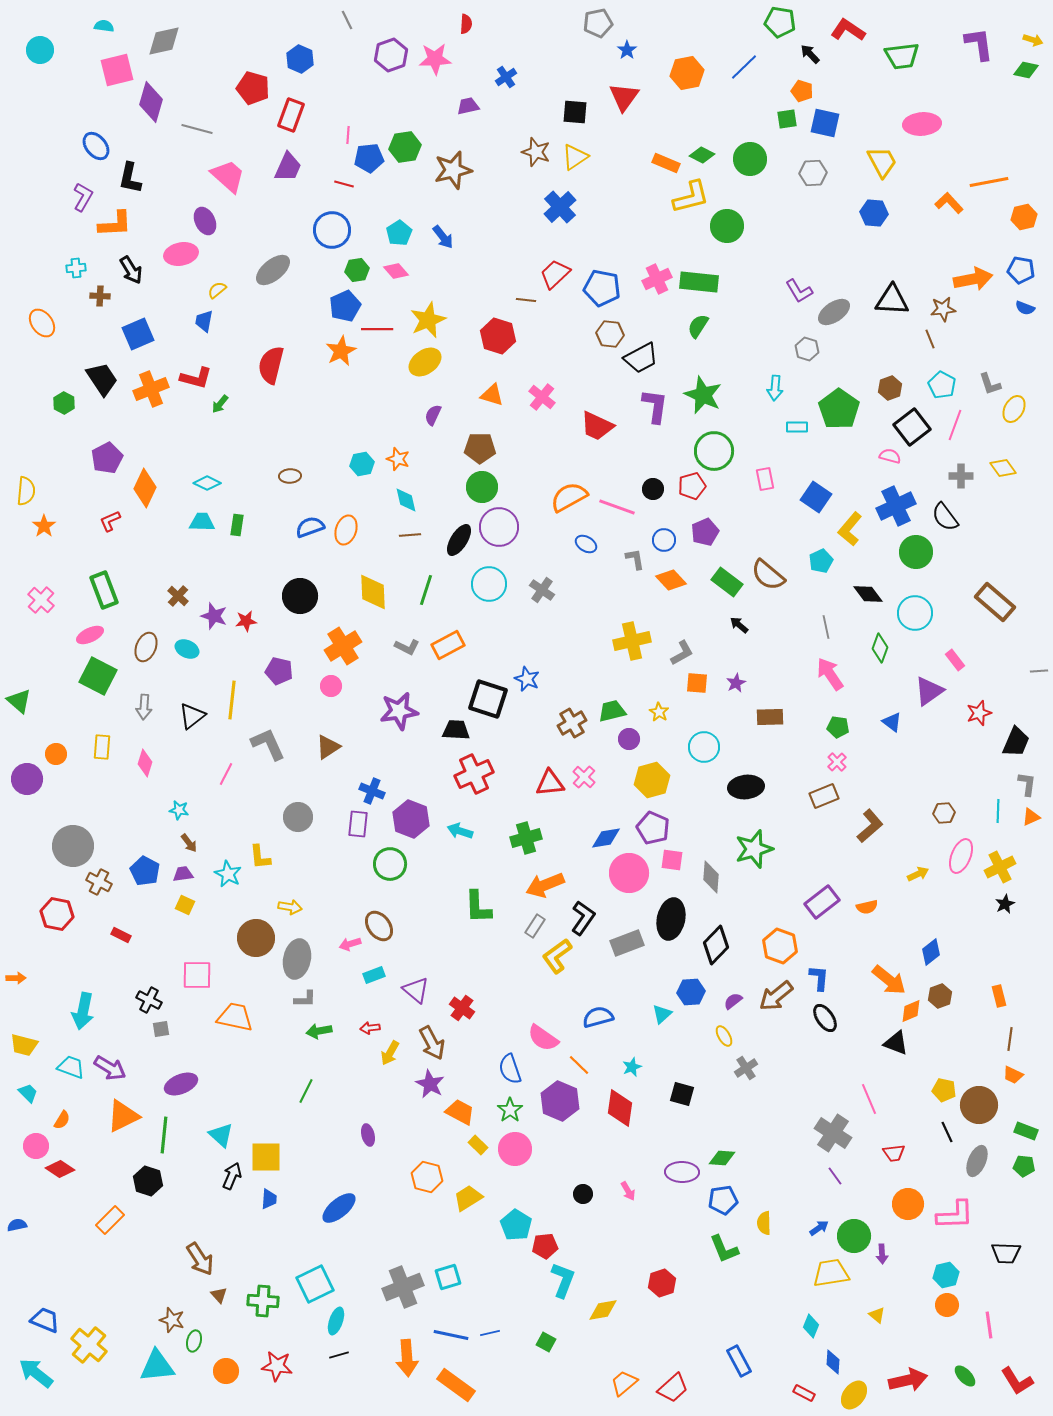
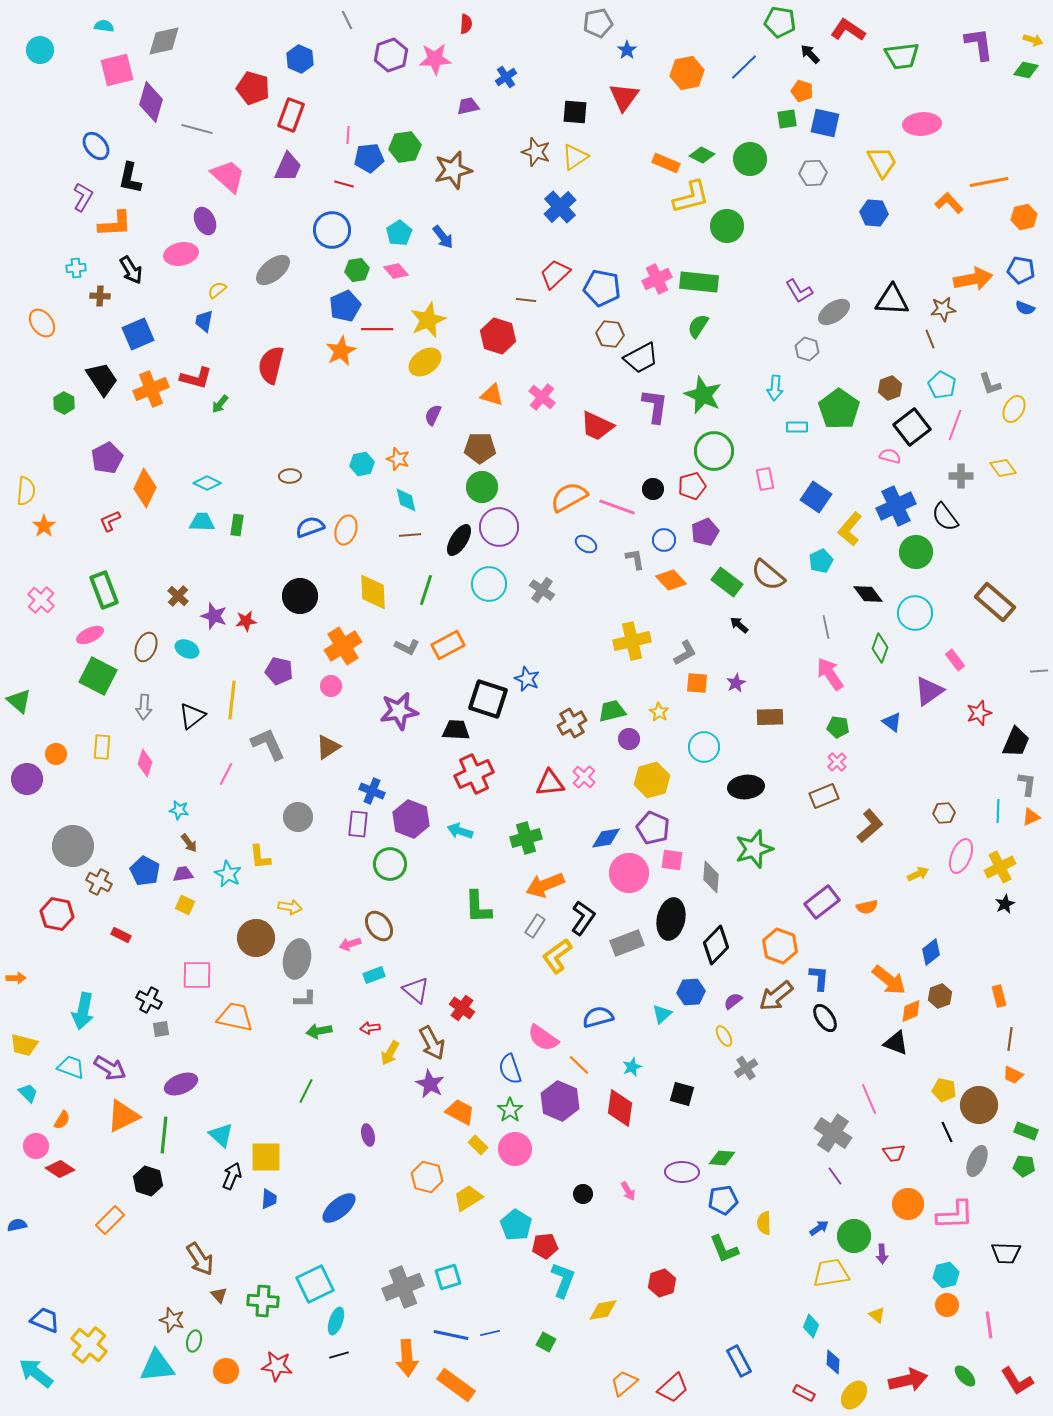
gray L-shape at (682, 653): moved 3 px right
